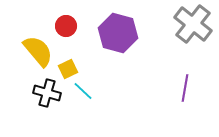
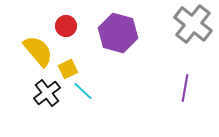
black cross: rotated 36 degrees clockwise
